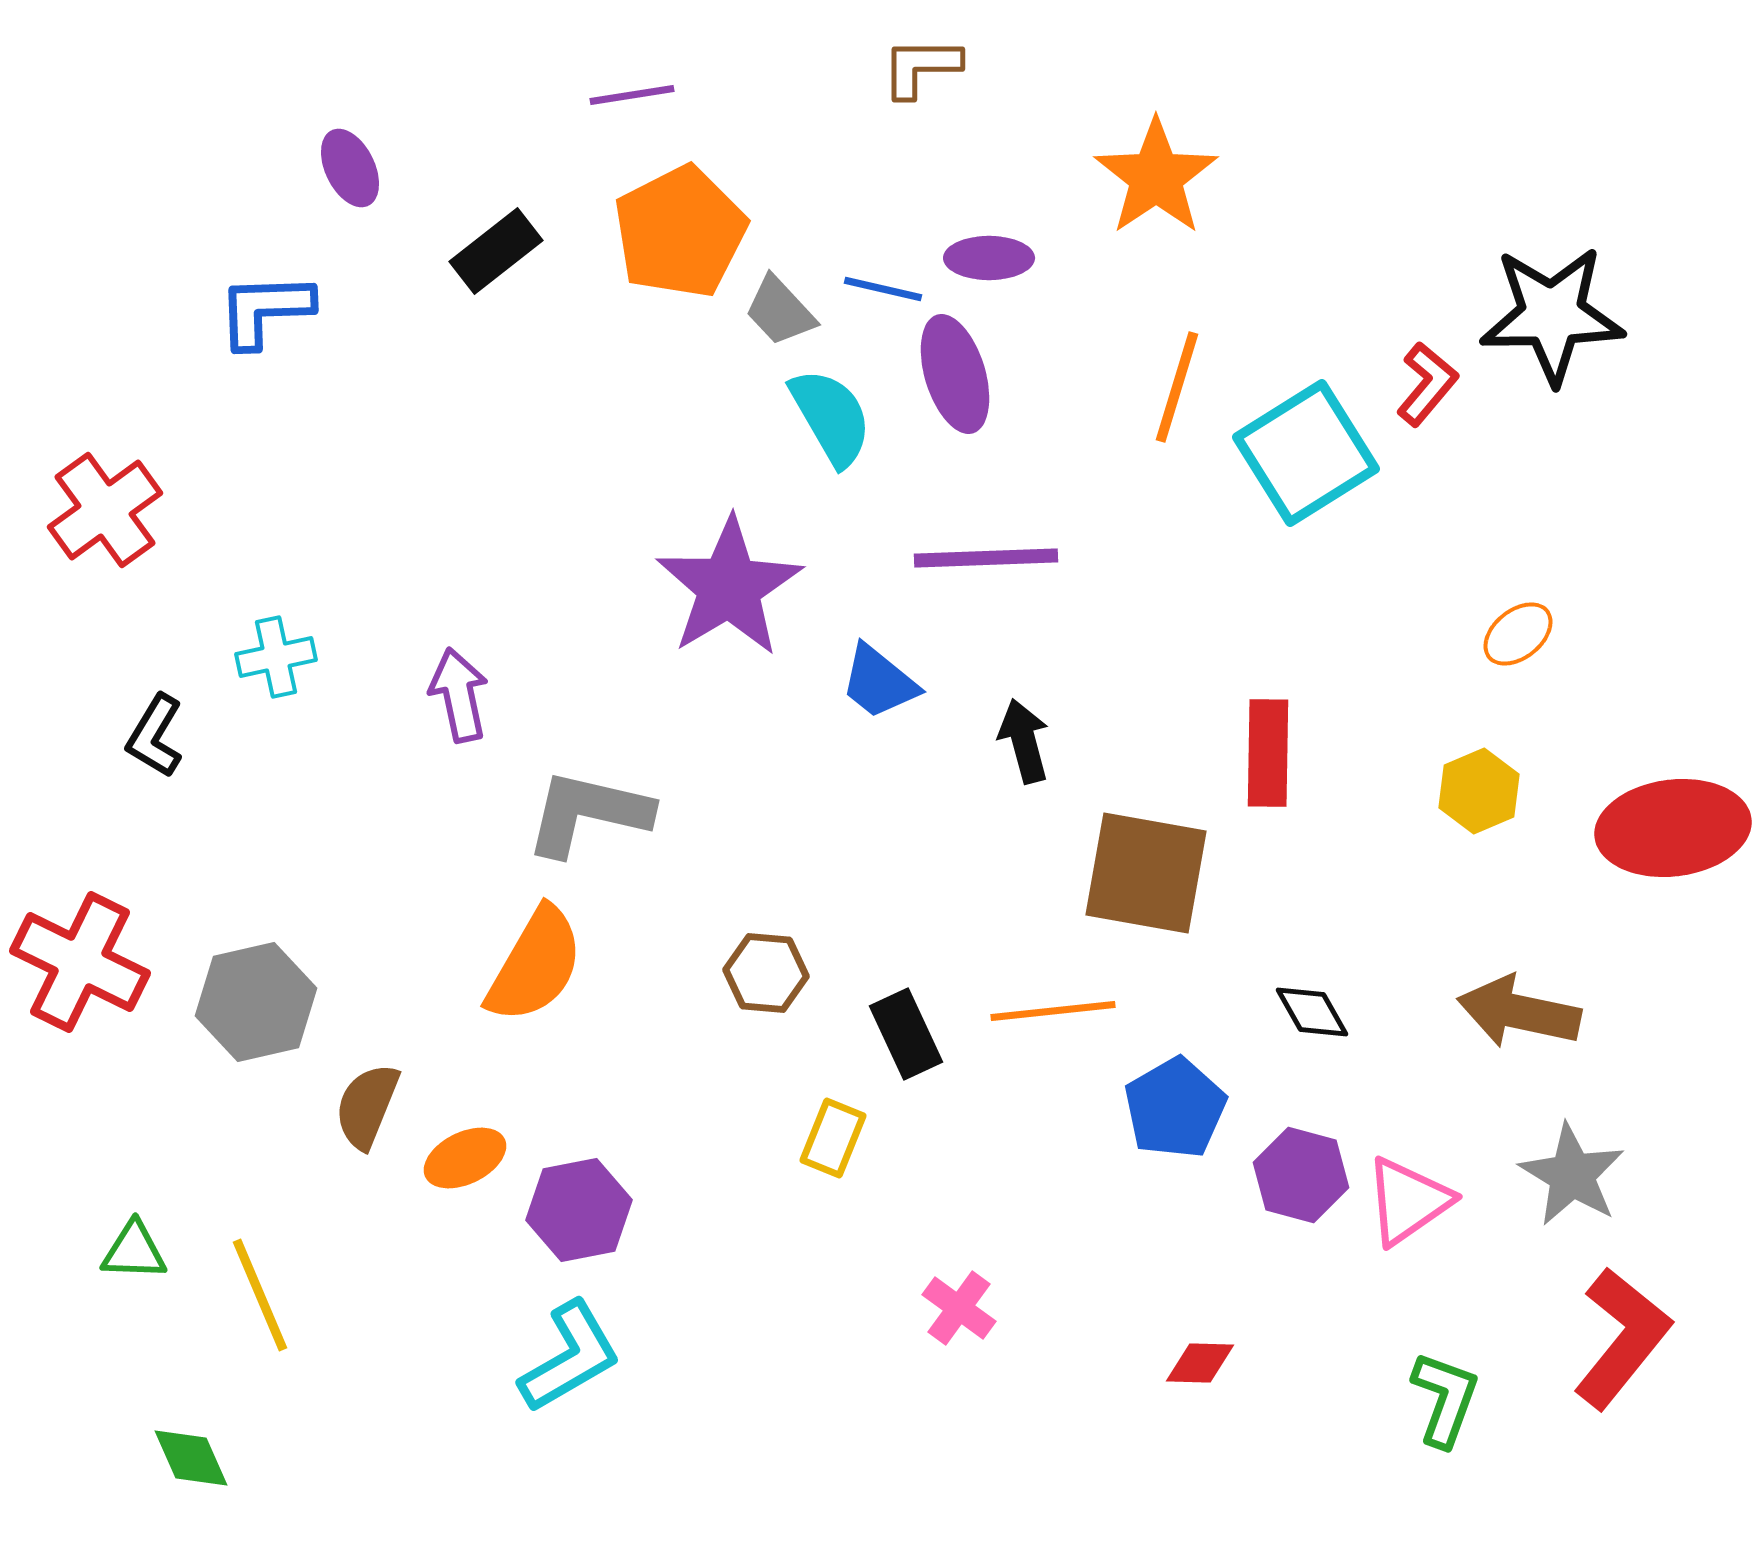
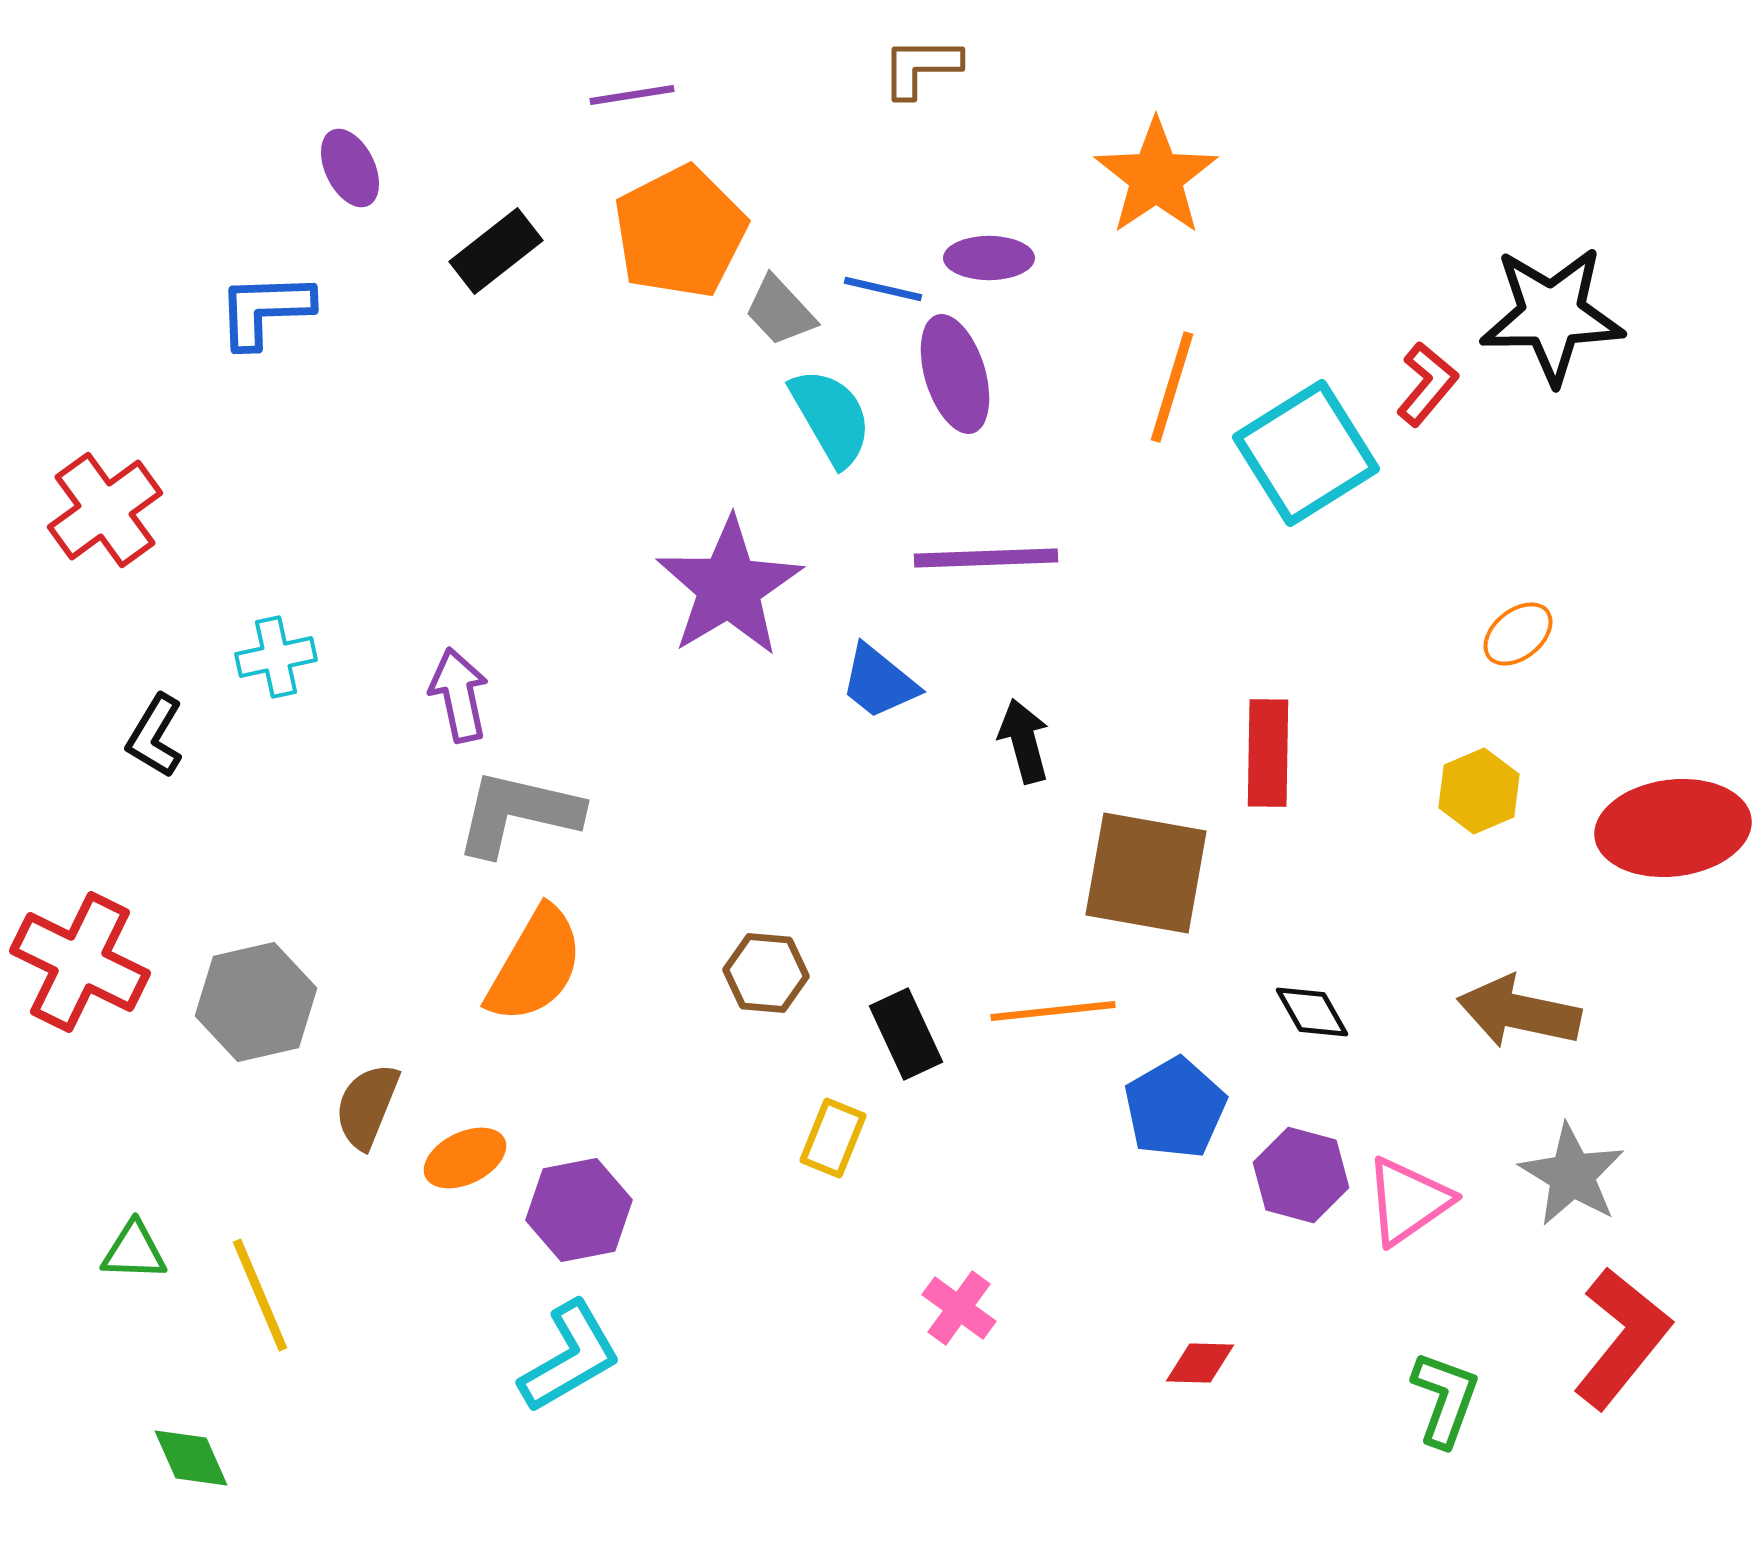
orange line at (1177, 387): moved 5 px left
gray L-shape at (588, 813): moved 70 px left
